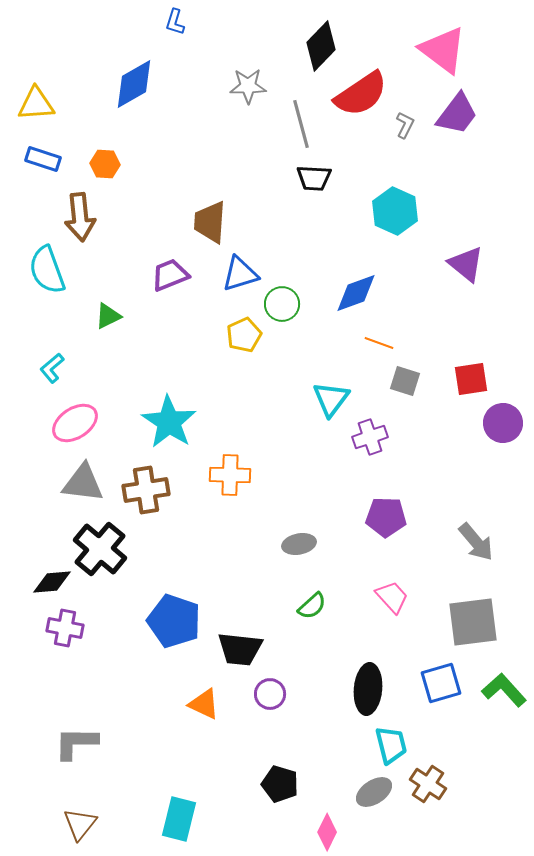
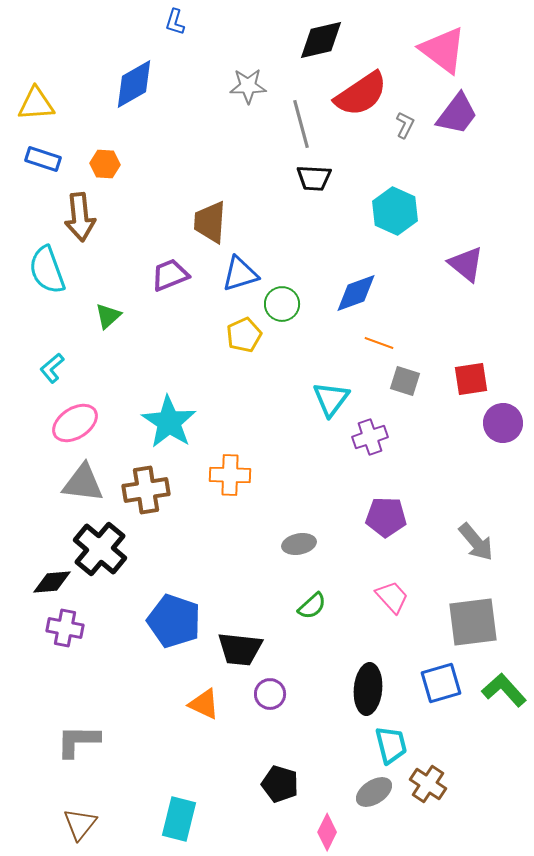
black diamond at (321, 46): moved 6 px up; rotated 33 degrees clockwise
green triangle at (108, 316): rotated 16 degrees counterclockwise
gray L-shape at (76, 743): moved 2 px right, 2 px up
